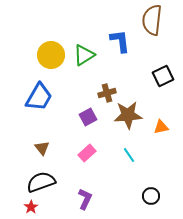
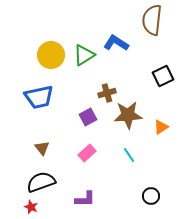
blue L-shape: moved 4 px left, 2 px down; rotated 50 degrees counterclockwise
blue trapezoid: rotated 48 degrees clockwise
orange triangle: rotated 21 degrees counterclockwise
purple L-shape: rotated 65 degrees clockwise
red star: rotated 16 degrees counterclockwise
